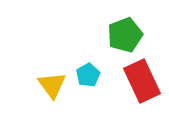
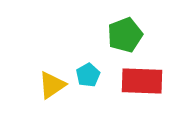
red rectangle: rotated 63 degrees counterclockwise
yellow triangle: rotated 32 degrees clockwise
